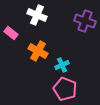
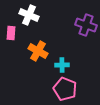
white cross: moved 8 px left
purple cross: moved 1 px right, 4 px down
pink rectangle: rotated 56 degrees clockwise
cyan cross: rotated 24 degrees clockwise
